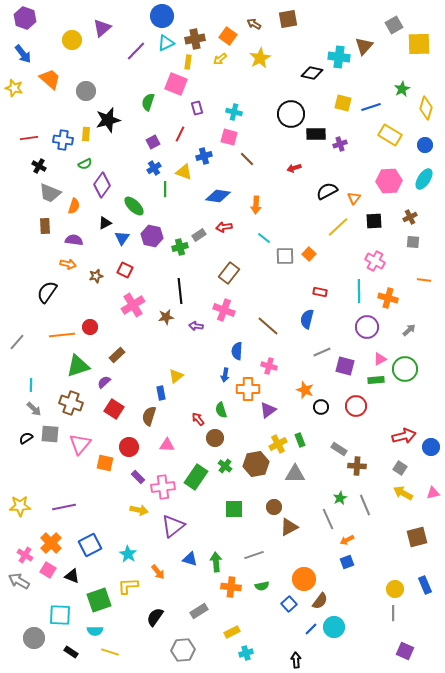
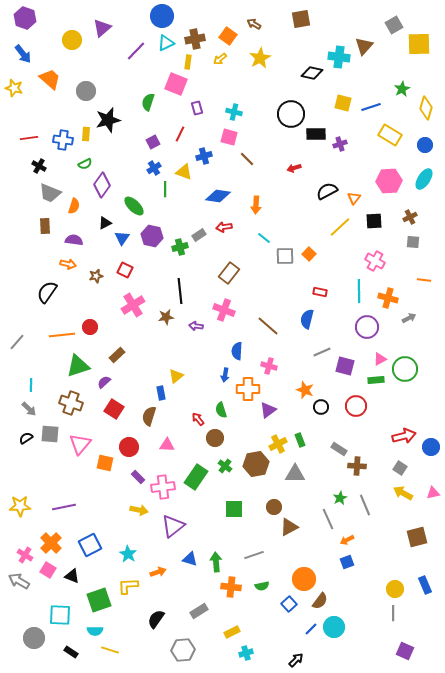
brown square at (288, 19): moved 13 px right
yellow line at (338, 227): moved 2 px right
gray arrow at (409, 330): moved 12 px up; rotated 16 degrees clockwise
gray arrow at (34, 409): moved 5 px left
orange arrow at (158, 572): rotated 70 degrees counterclockwise
black semicircle at (155, 617): moved 1 px right, 2 px down
yellow line at (110, 652): moved 2 px up
black arrow at (296, 660): rotated 49 degrees clockwise
